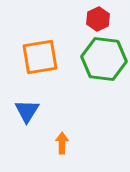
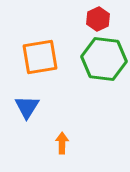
blue triangle: moved 4 px up
